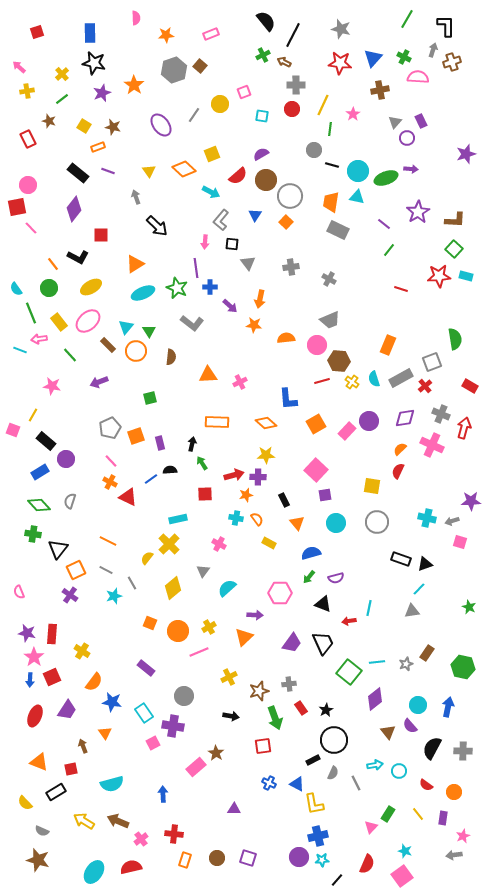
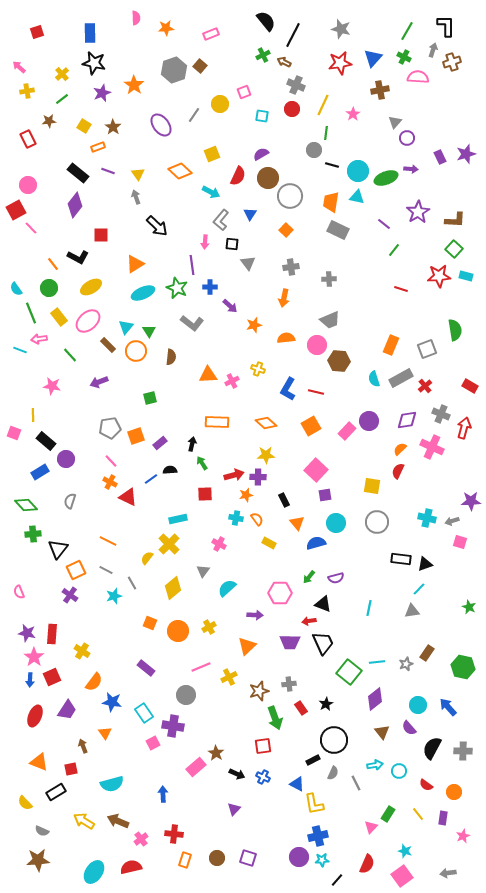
green line at (407, 19): moved 12 px down
orange star at (166, 35): moved 7 px up
red star at (340, 63): rotated 15 degrees counterclockwise
gray cross at (296, 85): rotated 24 degrees clockwise
brown star at (49, 121): rotated 24 degrees counterclockwise
purple rectangle at (421, 121): moved 19 px right, 36 px down
brown star at (113, 127): rotated 21 degrees clockwise
green line at (330, 129): moved 4 px left, 4 px down
orange diamond at (184, 169): moved 4 px left, 2 px down
yellow triangle at (149, 171): moved 11 px left, 3 px down
red semicircle at (238, 176): rotated 24 degrees counterclockwise
brown circle at (266, 180): moved 2 px right, 2 px up
red square at (17, 207): moved 1 px left, 3 px down; rotated 18 degrees counterclockwise
purple diamond at (74, 209): moved 1 px right, 4 px up
blue triangle at (255, 215): moved 5 px left, 1 px up
orange square at (286, 222): moved 8 px down
green line at (389, 250): moved 5 px right
purple line at (196, 268): moved 4 px left, 3 px up
gray cross at (329, 279): rotated 32 degrees counterclockwise
orange arrow at (260, 299): moved 24 px right, 1 px up
yellow rectangle at (59, 322): moved 5 px up
orange star at (254, 325): rotated 21 degrees counterclockwise
green semicircle at (455, 339): moved 9 px up
orange rectangle at (388, 345): moved 3 px right
gray square at (432, 362): moved 5 px left, 13 px up
red line at (322, 381): moved 6 px left, 11 px down; rotated 28 degrees clockwise
pink cross at (240, 382): moved 8 px left, 1 px up
yellow cross at (352, 382): moved 94 px left, 13 px up; rotated 16 degrees counterclockwise
blue L-shape at (288, 399): moved 10 px up; rotated 35 degrees clockwise
yellow line at (33, 415): rotated 32 degrees counterclockwise
purple diamond at (405, 418): moved 2 px right, 2 px down
orange square at (316, 424): moved 5 px left, 2 px down
gray pentagon at (110, 428): rotated 15 degrees clockwise
pink square at (13, 430): moved 1 px right, 3 px down
purple rectangle at (160, 443): rotated 64 degrees clockwise
pink cross at (432, 445): moved 2 px down
green diamond at (39, 505): moved 13 px left
green cross at (33, 534): rotated 14 degrees counterclockwise
blue semicircle at (311, 553): moved 5 px right, 10 px up
black rectangle at (401, 559): rotated 12 degrees counterclockwise
red arrow at (349, 621): moved 40 px left
orange triangle at (244, 637): moved 3 px right, 9 px down
purple trapezoid at (292, 643): moved 2 px left, 1 px up; rotated 55 degrees clockwise
pink line at (199, 652): moved 2 px right, 15 px down
gray circle at (184, 696): moved 2 px right, 1 px up
blue arrow at (448, 707): rotated 54 degrees counterclockwise
black star at (326, 710): moved 6 px up
black arrow at (231, 716): moved 6 px right, 58 px down; rotated 14 degrees clockwise
purple semicircle at (410, 726): moved 1 px left, 2 px down
brown triangle at (388, 732): moved 6 px left
blue cross at (269, 783): moved 6 px left, 6 px up
purple triangle at (234, 809): rotated 48 degrees counterclockwise
gray arrow at (454, 855): moved 6 px left, 18 px down
brown star at (38, 860): rotated 20 degrees counterclockwise
